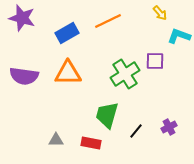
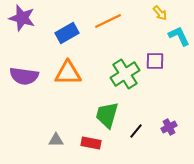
cyan L-shape: rotated 45 degrees clockwise
